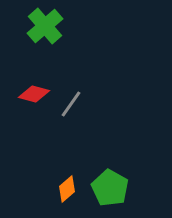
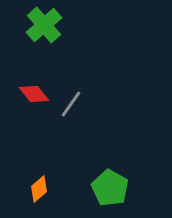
green cross: moved 1 px left, 1 px up
red diamond: rotated 36 degrees clockwise
orange diamond: moved 28 px left
